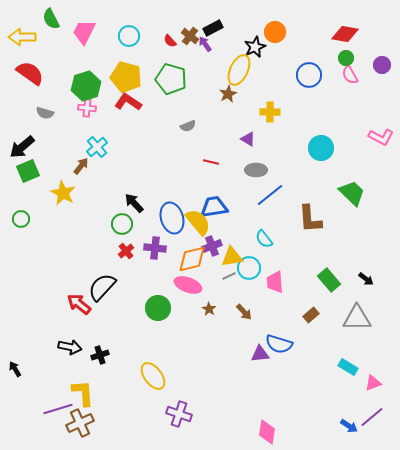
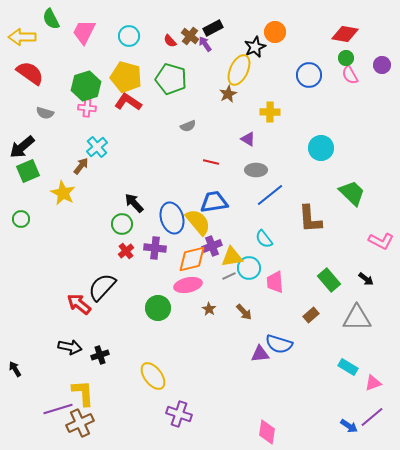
pink L-shape at (381, 137): moved 104 px down
blue trapezoid at (214, 207): moved 5 px up
pink ellipse at (188, 285): rotated 32 degrees counterclockwise
